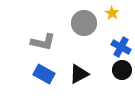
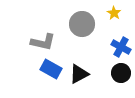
yellow star: moved 2 px right
gray circle: moved 2 px left, 1 px down
black circle: moved 1 px left, 3 px down
blue rectangle: moved 7 px right, 5 px up
